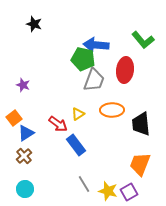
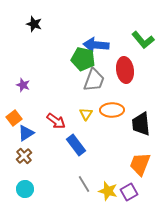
red ellipse: rotated 15 degrees counterclockwise
yellow triangle: moved 8 px right; rotated 24 degrees counterclockwise
red arrow: moved 2 px left, 3 px up
